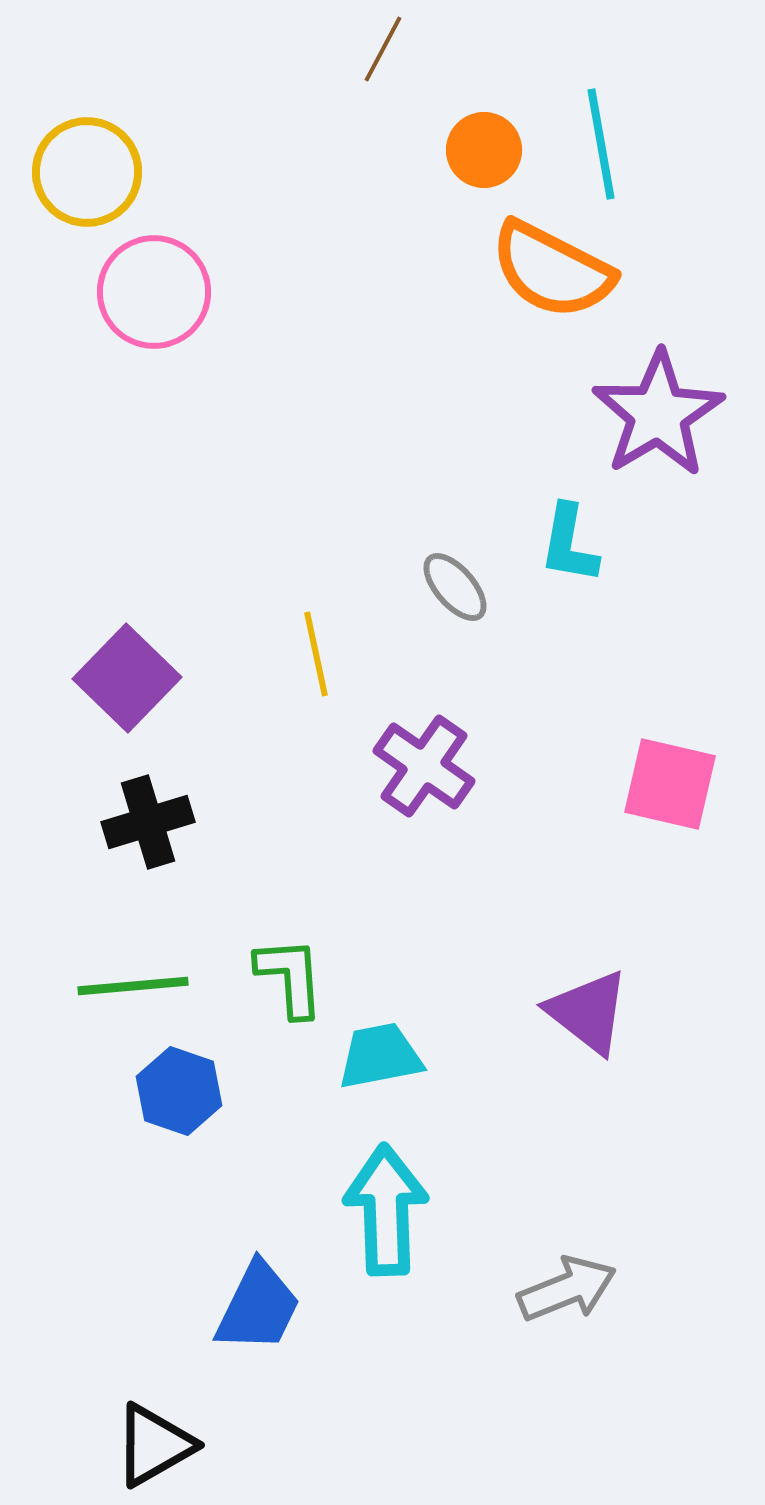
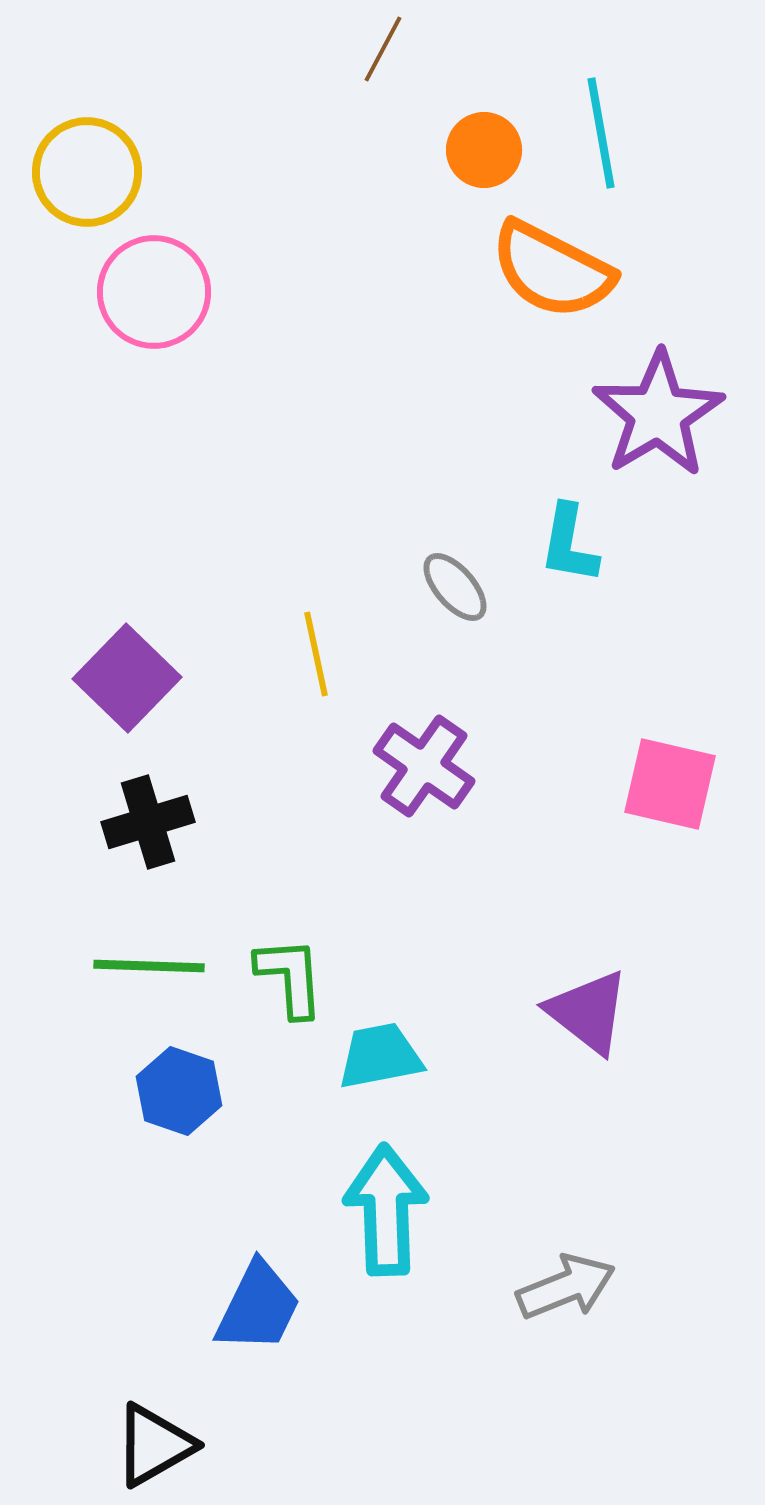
cyan line: moved 11 px up
green line: moved 16 px right, 20 px up; rotated 7 degrees clockwise
gray arrow: moved 1 px left, 2 px up
